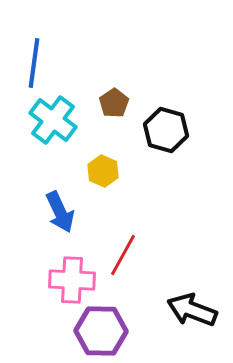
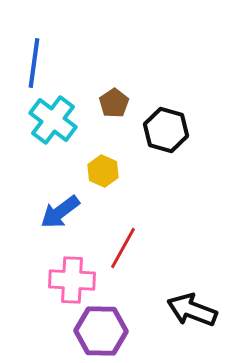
blue arrow: rotated 78 degrees clockwise
red line: moved 7 px up
